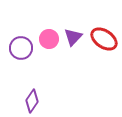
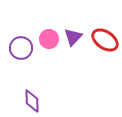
red ellipse: moved 1 px right, 1 px down
purple diamond: rotated 35 degrees counterclockwise
